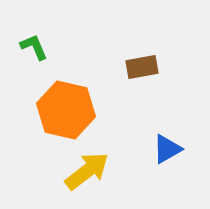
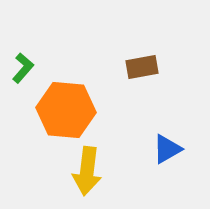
green L-shape: moved 11 px left, 21 px down; rotated 64 degrees clockwise
orange hexagon: rotated 8 degrees counterclockwise
yellow arrow: rotated 135 degrees clockwise
